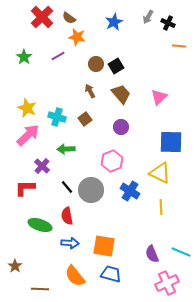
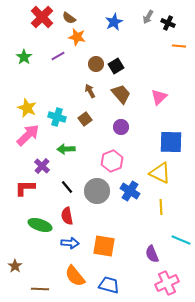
gray circle: moved 6 px right, 1 px down
cyan line: moved 12 px up
blue trapezoid: moved 2 px left, 11 px down
